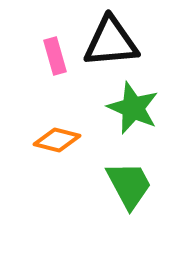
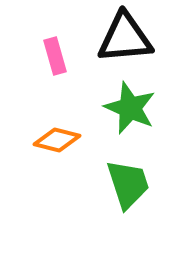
black triangle: moved 14 px right, 4 px up
green star: moved 3 px left
green trapezoid: moved 1 px left, 1 px up; rotated 10 degrees clockwise
